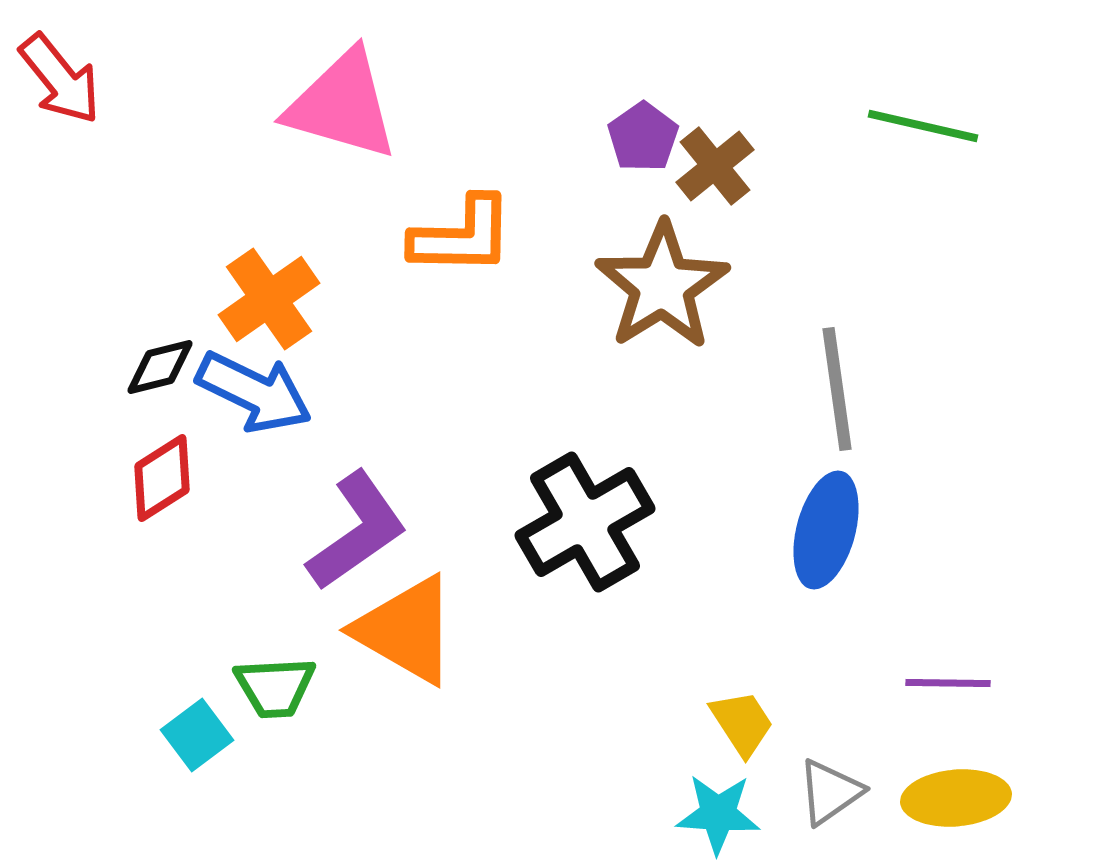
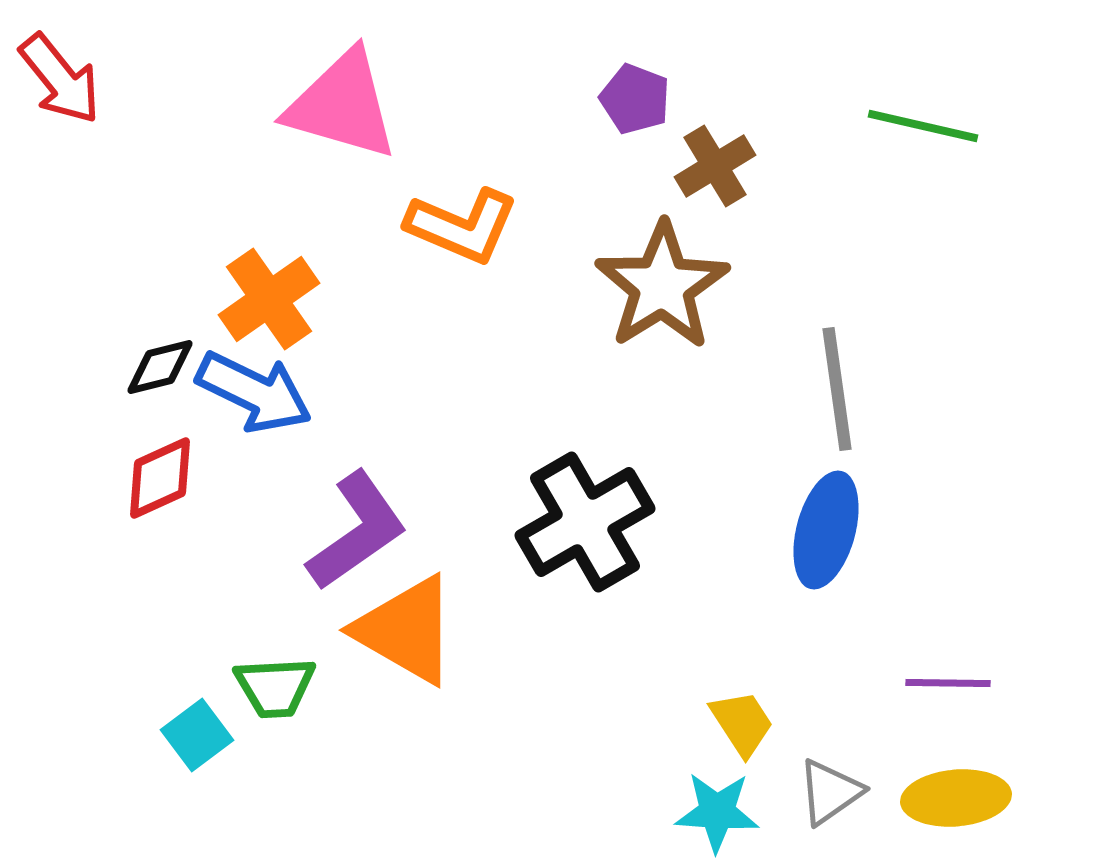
purple pentagon: moved 8 px left, 38 px up; rotated 16 degrees counterclockwise
brown cross: rotated 8 degrees clockwise
orange L-shape: moved 10 px up; rotated 22 degrees clockwise
red diamond: moved 2 px left; rotated 8 degrees clockwise
cyan star: moved 1 px left, 2 px up
